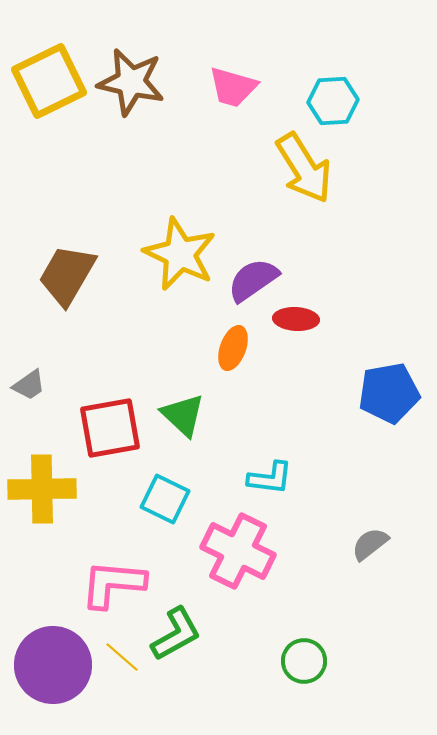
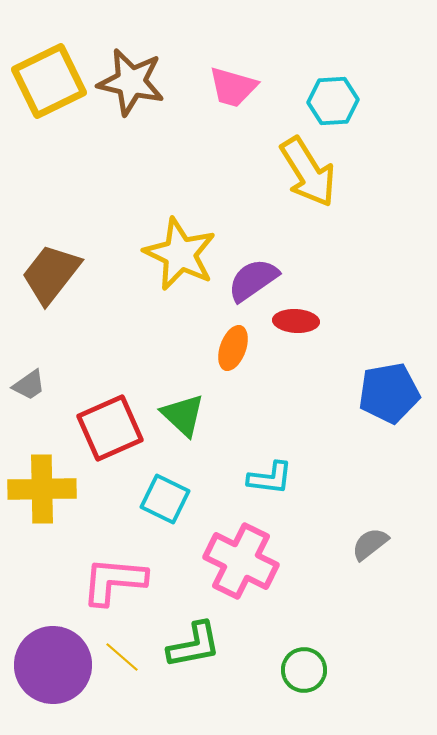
yellow arrow: moved 4 px right, 4 px down
brown trapezoid: moved 16 px left, 1 px up; rotated 8 degrees clockwise
red ellipse: moved 2 px down
red square: rotated 14 degrees counterclockwise
pink cross: moved 3 px right, 10 px down
pink L-shape: moved 1 px right, 3 px up
green L-shape: moved 18 px right, 11 px down; rotated 18 degrees clockwise
green circle: moved 9 px down
